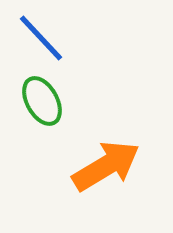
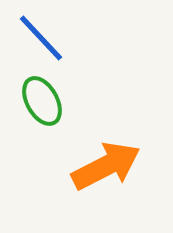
orange arrow: rotated 4 degrees clockwise
